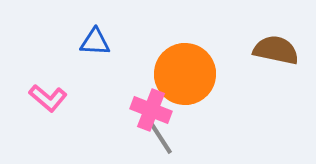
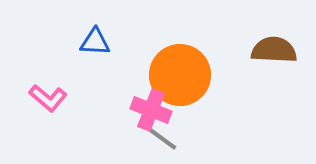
brown semicircle: moved 2 px left; rotated 9 degrees counterclockwise
orange circle: moved 5 px left, 1 px down
gray line: rotated 21 degrees counterclockwise
